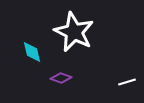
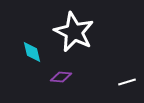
purple diamond: moved 1 px up; rotated 15 degrees counterclockwise
